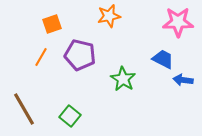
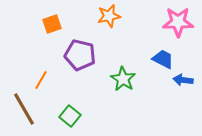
orange line: moved 23 px down
